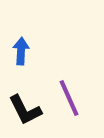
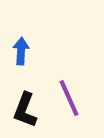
black L-shape: rotated 48 degrees clockwise
